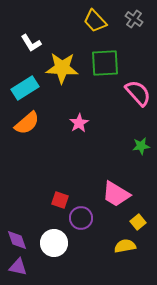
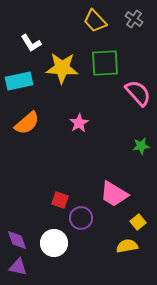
cyan rectangle: moved 6 px left, 7 px up; rotated 20 degrees clockwise
pink trapezoid: moved 2 px left
yellow semicircle: moved 2 px right
